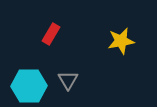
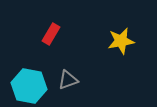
gray triangle: rotated 40 degrees clockwise
cyan hexagon: rotated 12 degrees clockwise
